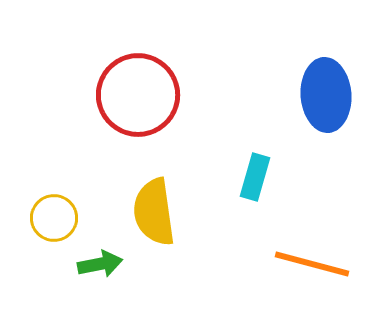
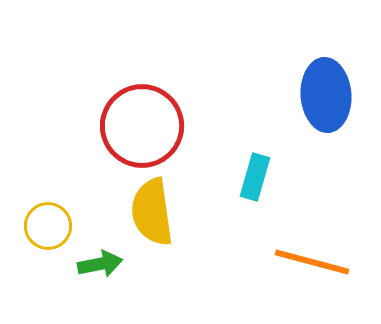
red circle: moved 4 px right, 31 px down
yellow semicircle: moved 2 px left
yellow circle: moved 6 px left, 8 px down
orange line: moved 2 px up
